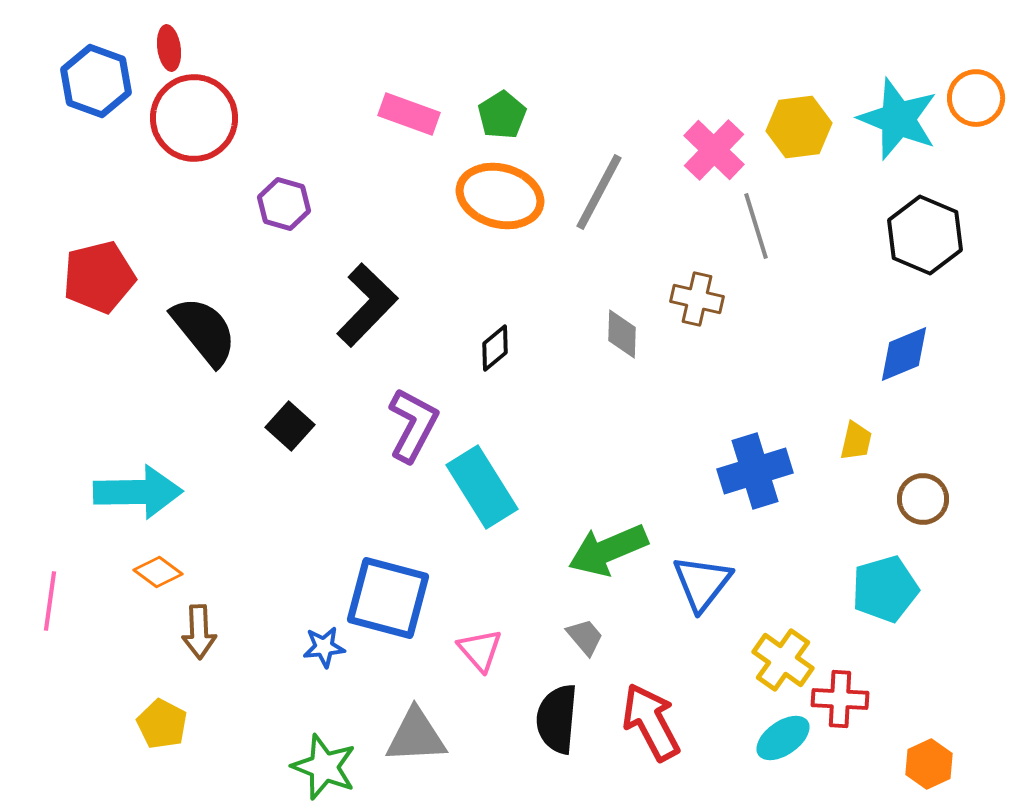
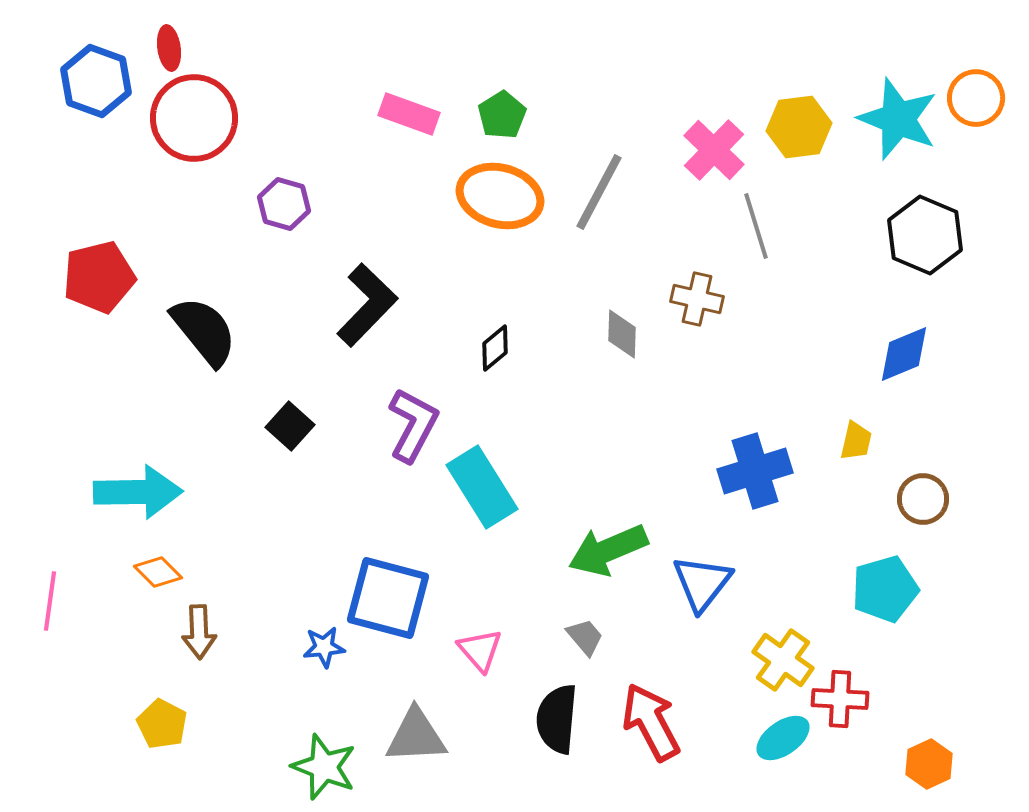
orange diamond at (158, 572): rotated 9 degrees clockwise
